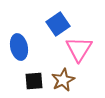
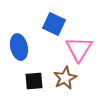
blue square: moved 4 px left; rotated 30 degrees counterclockwise
brown star: moved 2 px right, 2 px up
